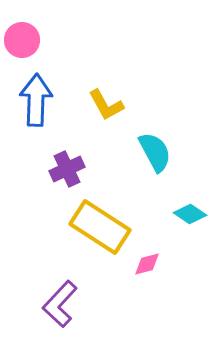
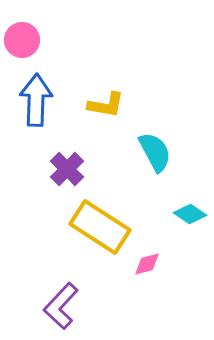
yellow L-shape: rotated 51 degrees counterclockwise
purple cross: rotated 20 degrees counterclockwise
purple L-shape: moved 1 px right, 2 px down
